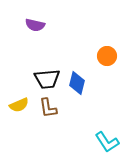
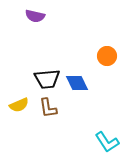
purple semicircle: moved 9 px up
blue diamond: rotated 40 degrees counterclockwise
